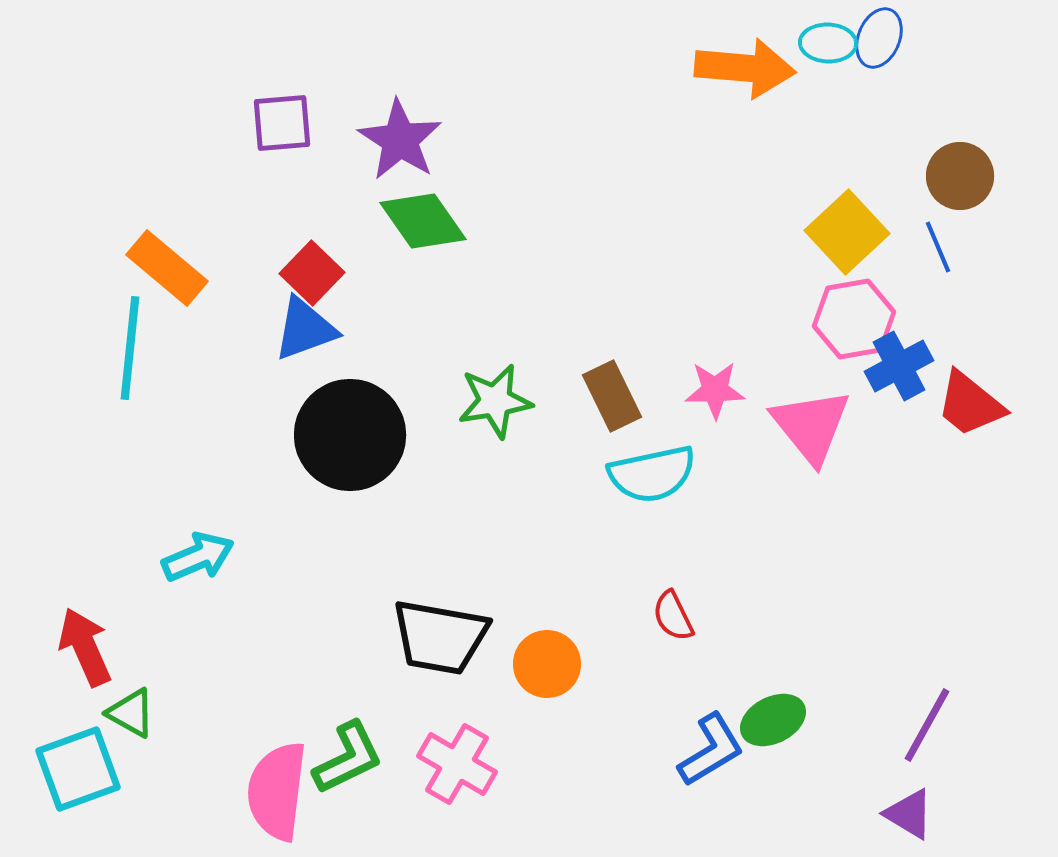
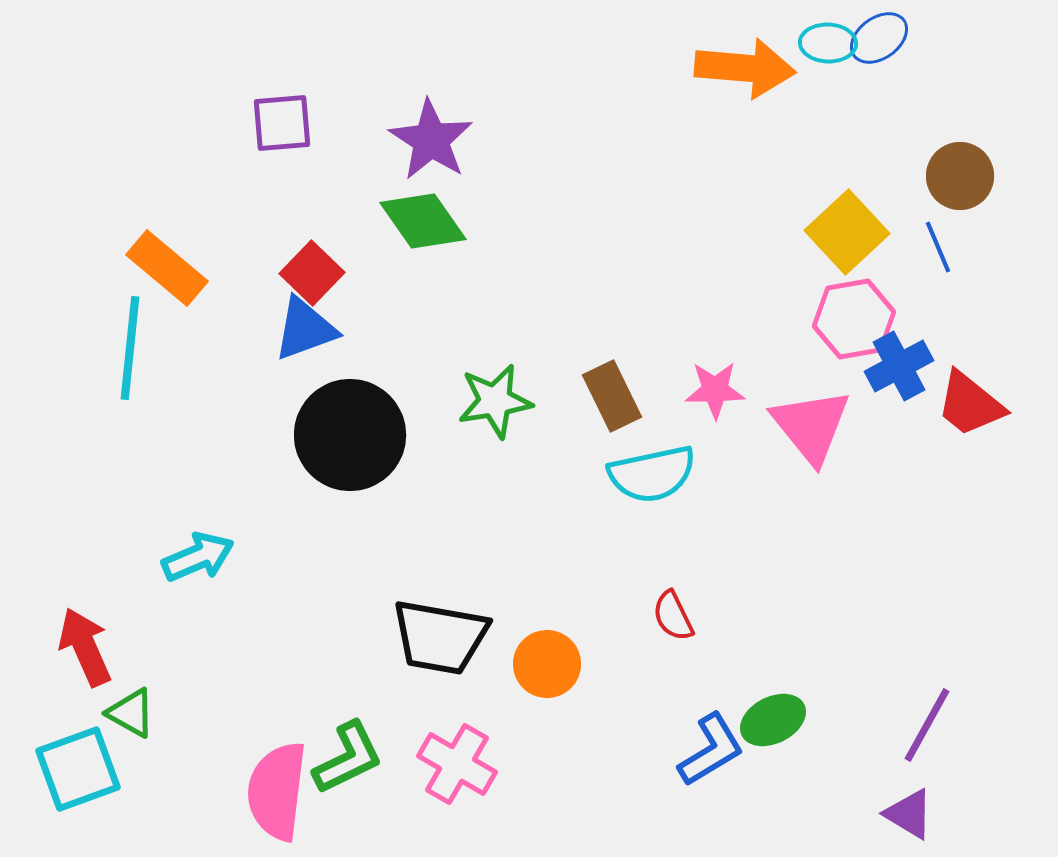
blue ellipse: rotated 32 degrees clockwise
purple star: moved 31 px right
